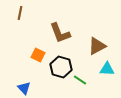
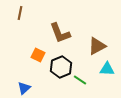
black hexagon: rotated 20 degrees clockwise
blue triangle: rotated 32 degrees clockwise
